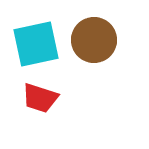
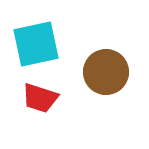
brown circle: moved 12 px right, 32 px down
